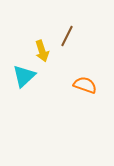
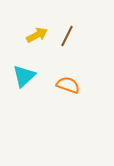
yellow arrow: moved 5 px left, 16 px up; rotated 100 degrees counterclockwise
orange semicircle: moved 17 px left
